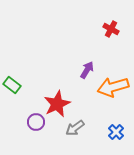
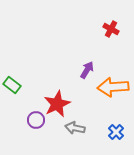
orange arrow: rotated 12 degrees clockwise
purple circle: moved 2 px up
gray arrow: rotated 48 degrees clockwise
